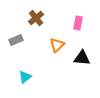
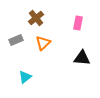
orange triangle: moved 14 px left, 2 px up
